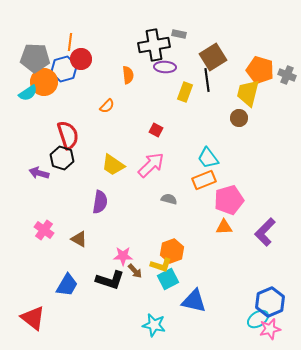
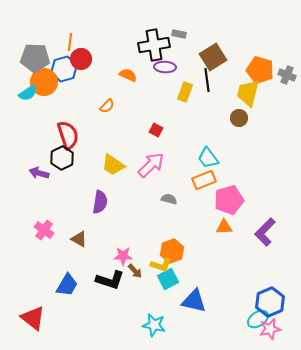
orange semicircle at (128, 75): rotated 60 degrees counterclockwise
black hexagon at (62, 158): rotated 15 degrees clockwise
